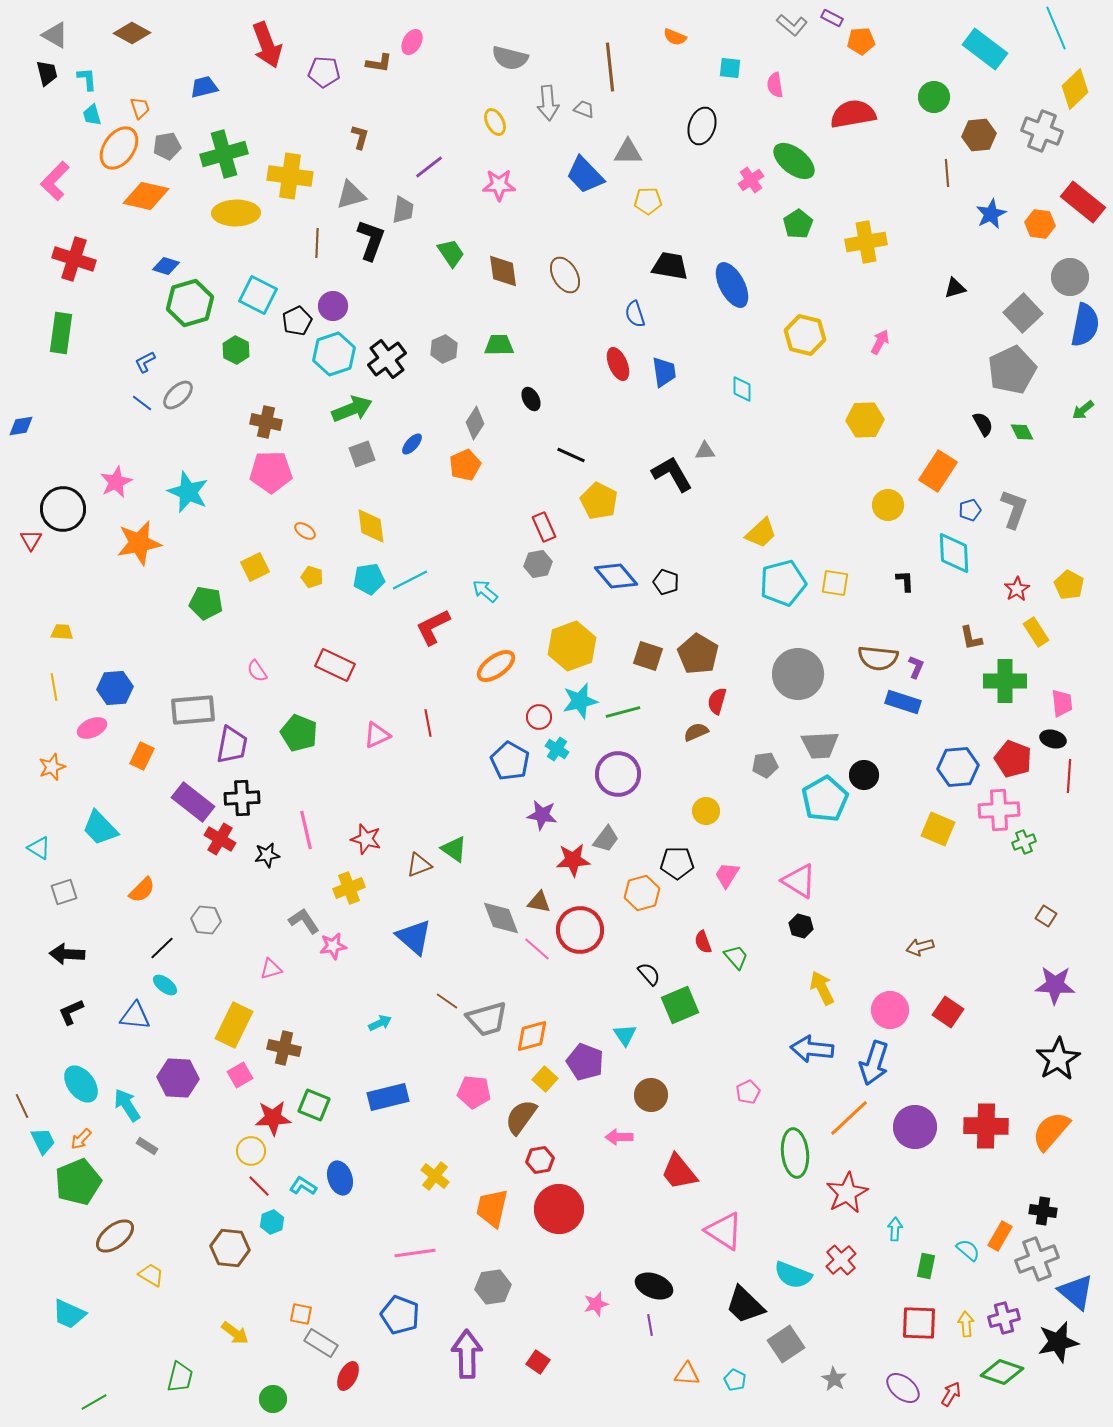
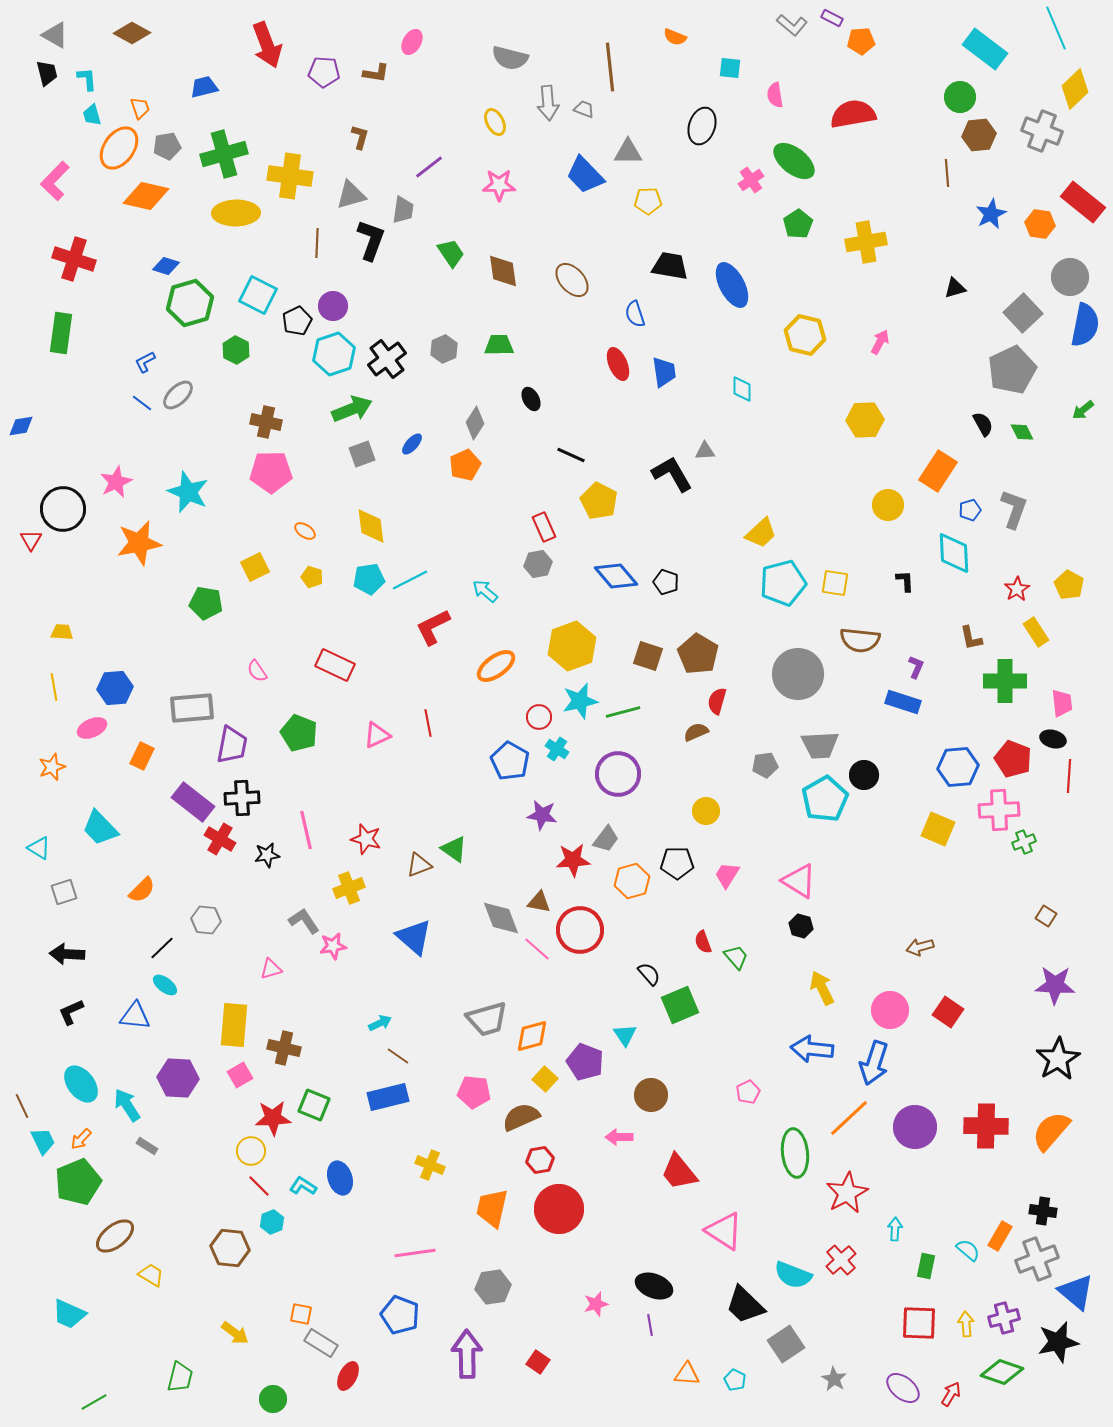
brown L-shape at (379, 63): moved 3 px left, 10 px down
pink semicircle at (775, 85): moved 10 px down
green circle at (934, 97): moved 26 px right
brown ellipse at (565, 275): moved 7 px right, 5 px down; rotated 12 degrees counterclockwise
brown semicircle at (878, 658): moved 18 px left, 18 px up
gray rectangle at (193, 710): moved 1 px left, 2 px up
orange hexagon at (642, 893): moved 10 px left, 12 px up
brown line at (447, 1001): moved 49 px left, 55 px down
yellow rectangle at (234, 1025): rotated 21 degrees counterclockwise
brown semicircle at (521, 1117): rotated 30 degrees clockwise
yellow cross at (435, 1176): moved 5 px left, 11 px up; rotated 16 degrees counterclockwise
